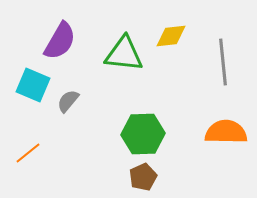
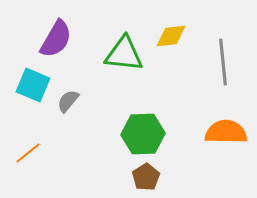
purple semicircle: moved 4 px left, 2 px up
brown pentagon: moved 3 px right; rotated 8 degrees counterclockwise
